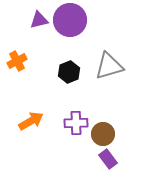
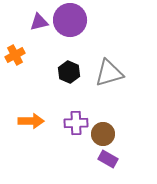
purple triangle: moved 2 px down
orange cross: moved 2 px left, 6 px up
gray triangle: moved 7 px down
black hexagon: rotated 15 degrees counterclockwise
orange arrow: rotated 30 degrees clockwise
purple rectangle: rotated 24 degrees counterclockwise
